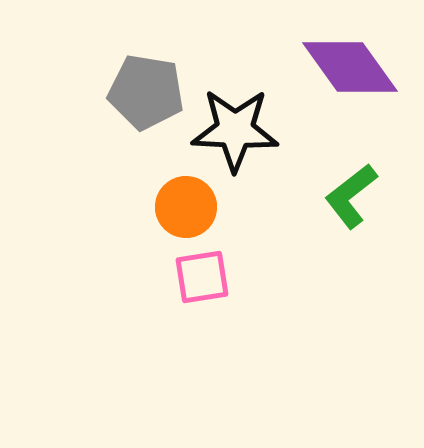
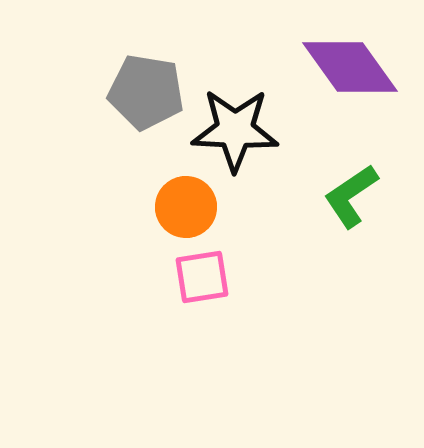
green L-shape: rotated 4 degrees clockwise
